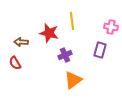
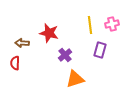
yellow line: moved 18 px right, 4 px down
pink cross: moved 1 px right, 3 px up; rotated 24 degrees counterclockwise
brown arrow: moved 1 px right, 1 px down
purple cross: rotated 16 degrees counterclockwise
red semicircle: rotated 32 degrees clockwise
orange triangle: moved 2 px right, 1 px up; rotated 18 degrees clockwise
